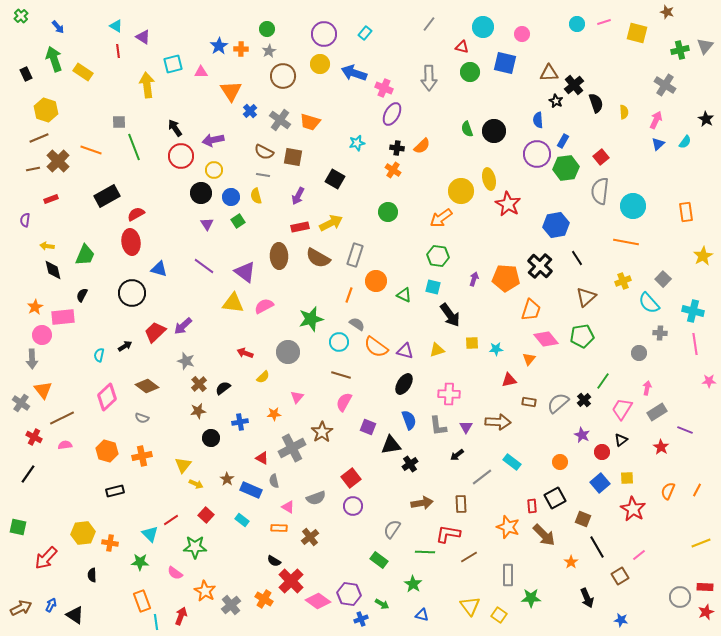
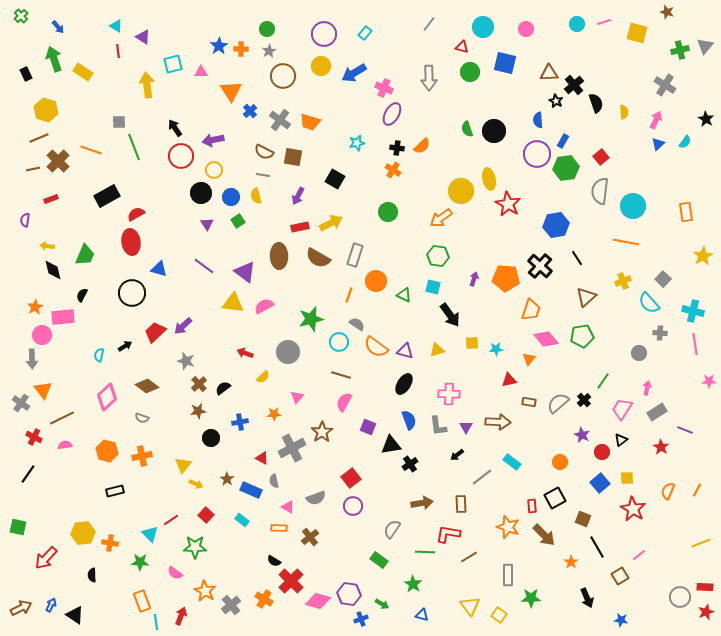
pink circle at (522, 34): moved 4 px right, 5 px up
yellow circle at (320, 64): moved 1 px right, 2 px down
blue arrow at (354, 73): rotated 50 degrees counterclockwise
pink diamond at (318, 601): rotated 20 degrees counterclockwise
